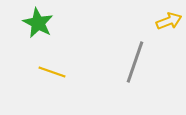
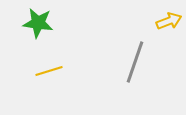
green star: rotated 20 degrees counterclockwise
yellow line: moved 3 px left, 1 px up; rotated 36 degrees counterclockwise
